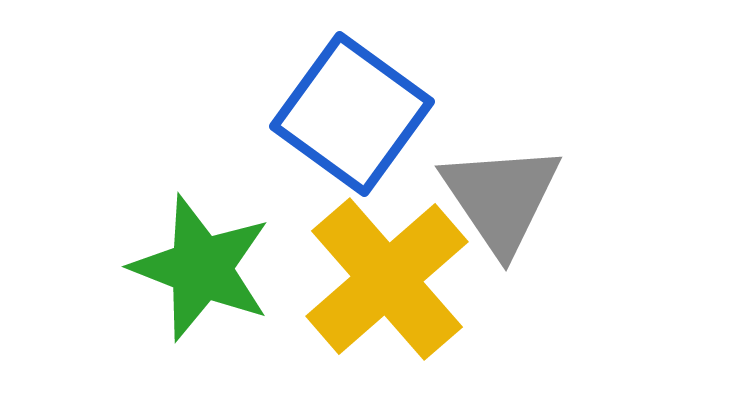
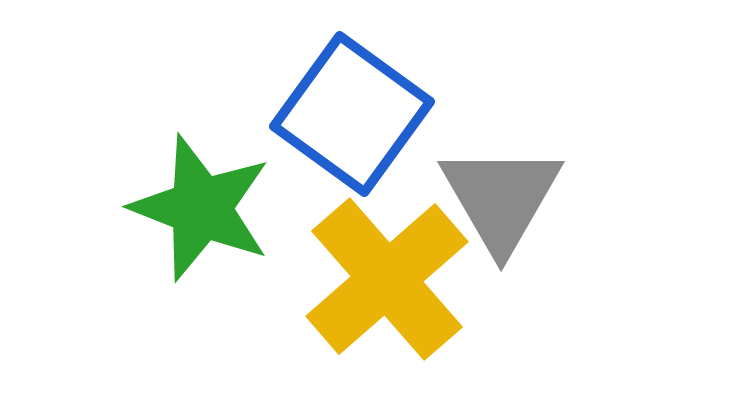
gray triangle: rotated 4 degrees clockwise
green star: moved 60 px up
